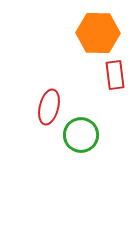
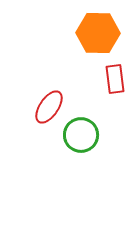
red rectangle: moved 4 px down
red ellipse: rotated 20 degrees clockwise
